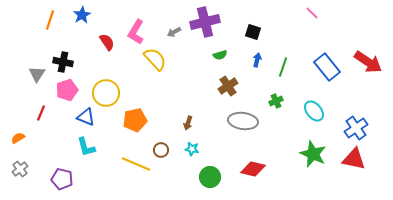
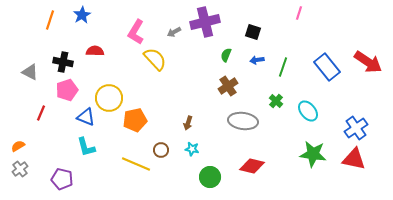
pink line: moved 13 px left; rotated 64 degrees clockwise
red semicircle: moved 12 px left, 9 px down; rotated 54 degrees counterclockwise
green semicircle: moved 6 px right; rotated 128 degrees clockwise
blue arrow: rotated 112 degrees counterclockwise
gray triangle: moved 7 px left, 2 px up; rotated 36 degrees counterclockwise
yellow circle: moved 3 px right, 5 px down
green cross: rotated 24 degrees counterclockwise
cyan ellipse: moved 6 px left
orange semicircle: moved 8 px down
green star: rotated 16 degrees counterclockwise
red diamond: moved 1 px left, 3 px up
